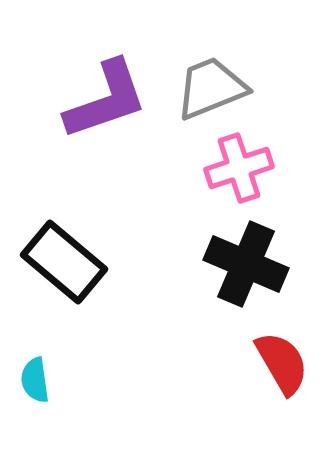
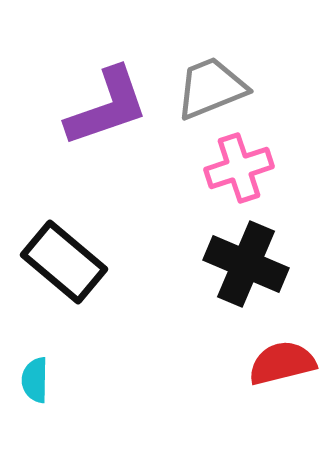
purple L-shape: moved 1 px right, 7 px down
red semicircle: rotated 74 degrees counterclockwise
cyan semicircle: rotated 9 degrees clockwise
